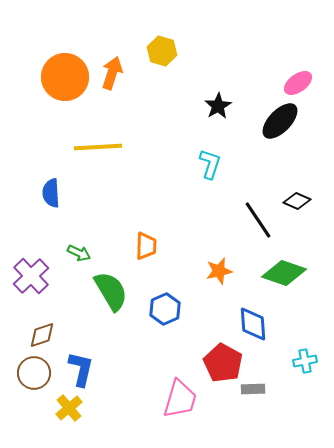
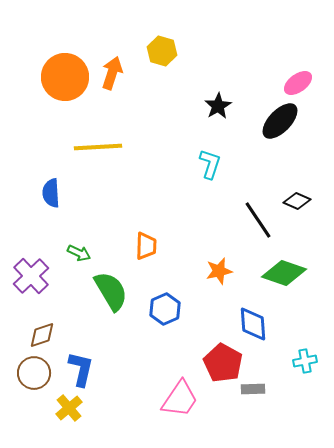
pink trapezoid: rotated 18 degrees clockwise
